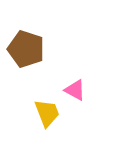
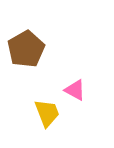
brown pentagon: rotated 24 degrees clockwise
